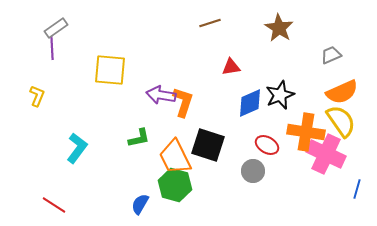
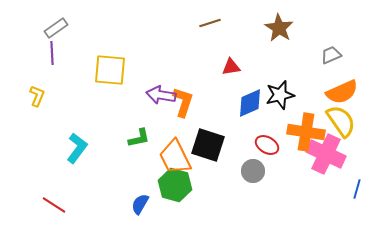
purple line: moved 5 px down
black star: rotated 8 degrees clockwise
